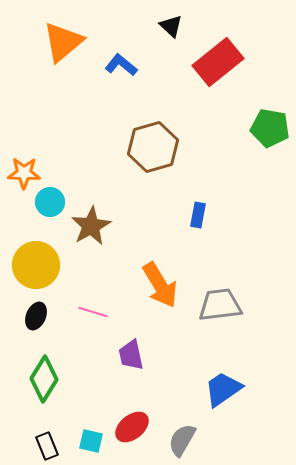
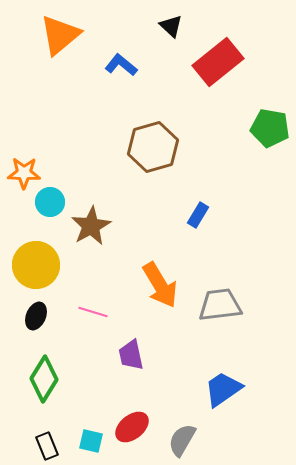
orange triangle: moved 3 px left, 7 px up
blue rectangle: rotated 20 degrees clockwise
